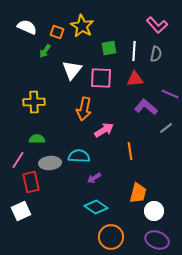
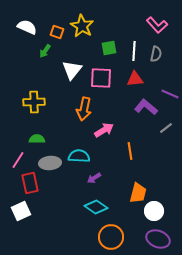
red rectangle: moved 1 px left, 1 px down
purple ellipse: moved 1 px right, 1 px up
